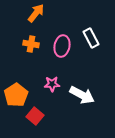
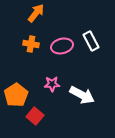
white rectangle: moved 3 px down
pink ellipse: rotated 65 degrees clockwise
